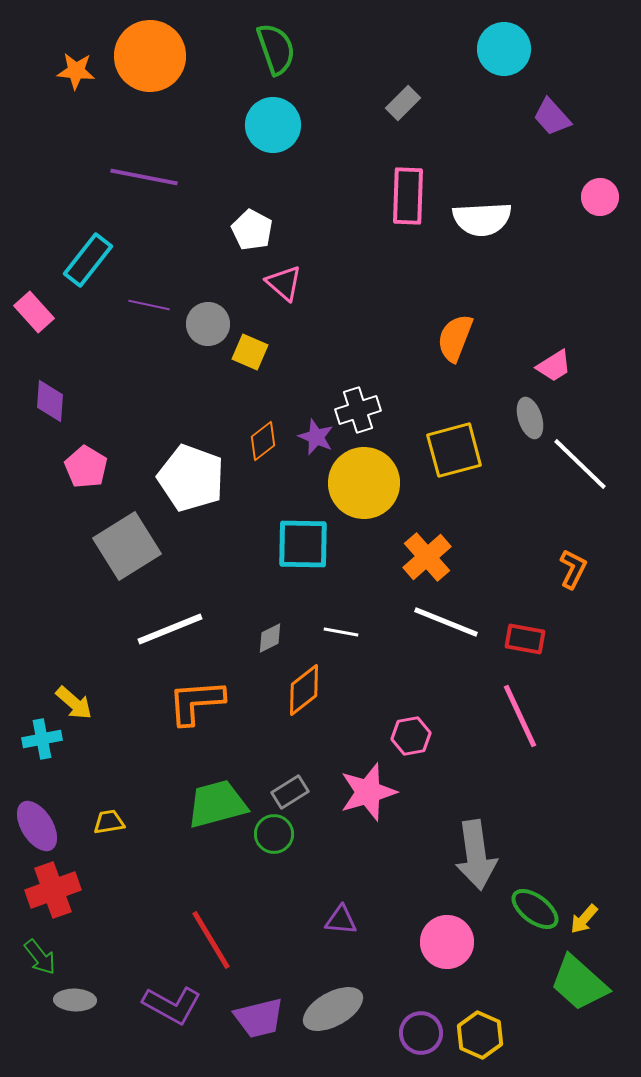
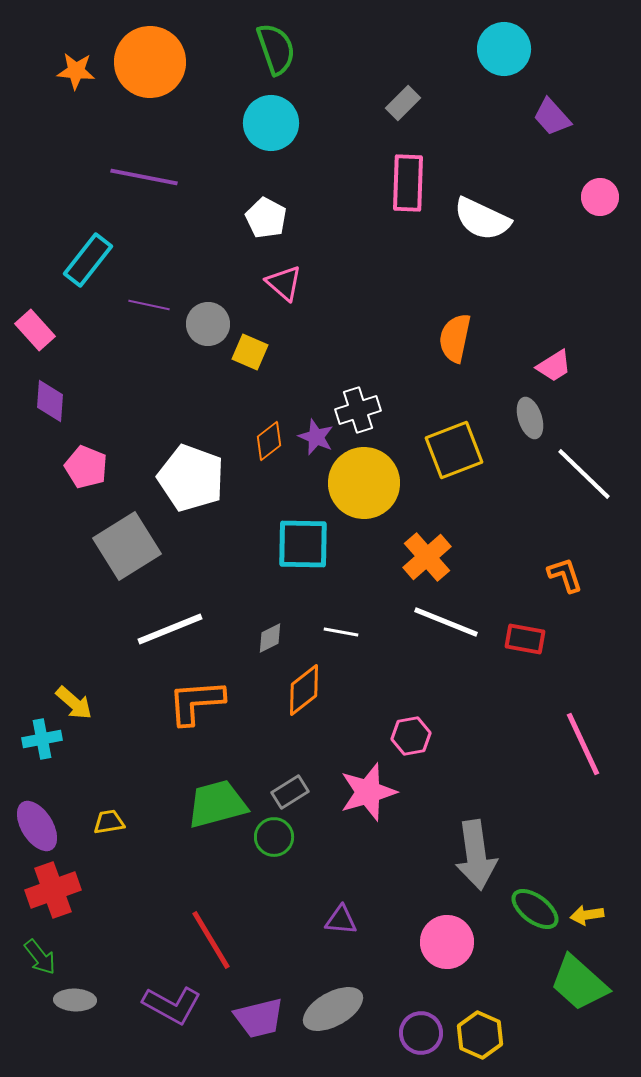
orange circle at (150, 56): moved 6 px down
cyan circle at (273, 125): moved 2 px left, 2 px up
pink rectangle at (408, 196): moved 13 px up
white semicircle at (482, 219): rotated 28 degrees clockwise
white pentagon at (252, 230): moved 14 px right, 12 px up
pink rectangle at (34, 312): moved 1 px right, 18 px down
orange semicircle at (455, 338): rotated 9 degrees counterclockwise
orange diamond at (263, 441): moved 6 px right
yellow square at (454, 450): rotated 6 degrees counterclockwise
white line at (580, 464): moved 4 px right, 10 px down
pink pentagon at (86, 467): rotated 9 degrees counterclockwise
orange L-shape at (573, 569): moved 8 px left, 6 px down; rotated 45 degrees counterclockwise
pink line at (520, 716): moved 63 px right, 28 px down
green circle at (274, 834): moved 3 px down
yellow arrow at (584, 919): moved 3 px right, 4 px up; rotated 40 degrees clockwise
